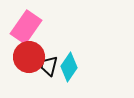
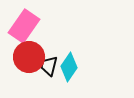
pink rectangle: moved 2 px left, 1 px up
